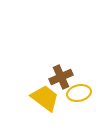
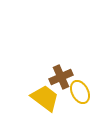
yellow ellipse: moved 1 px right, 1 px up; rotated 75 degrees clockwise
